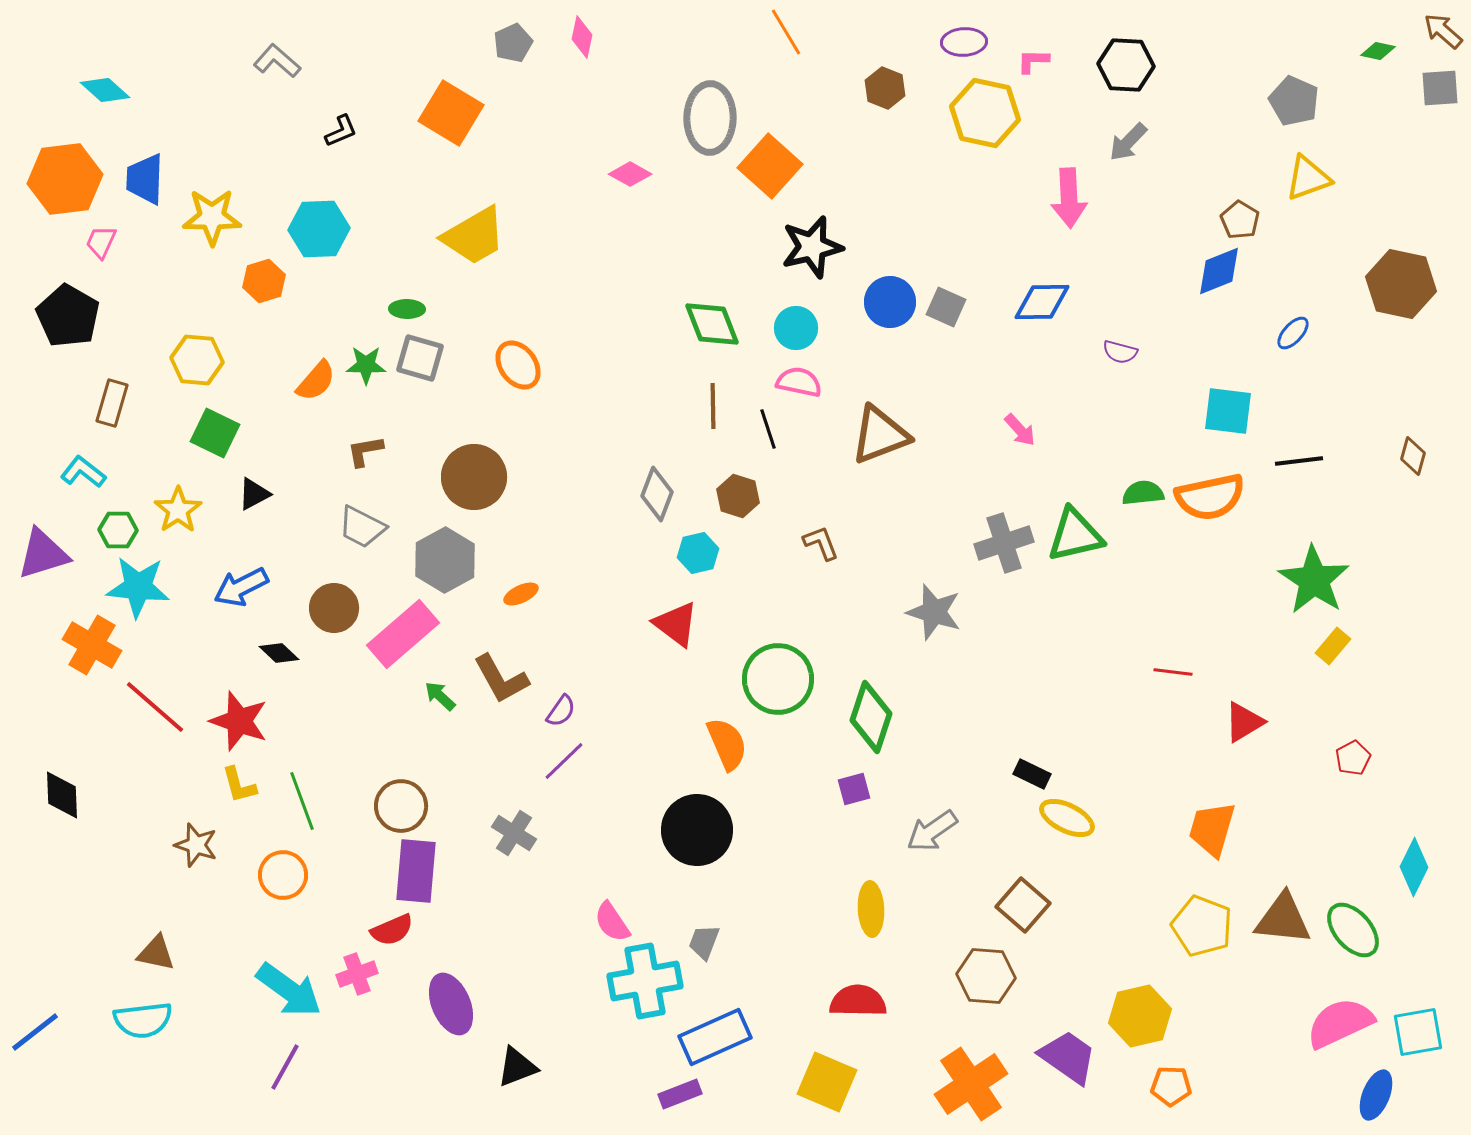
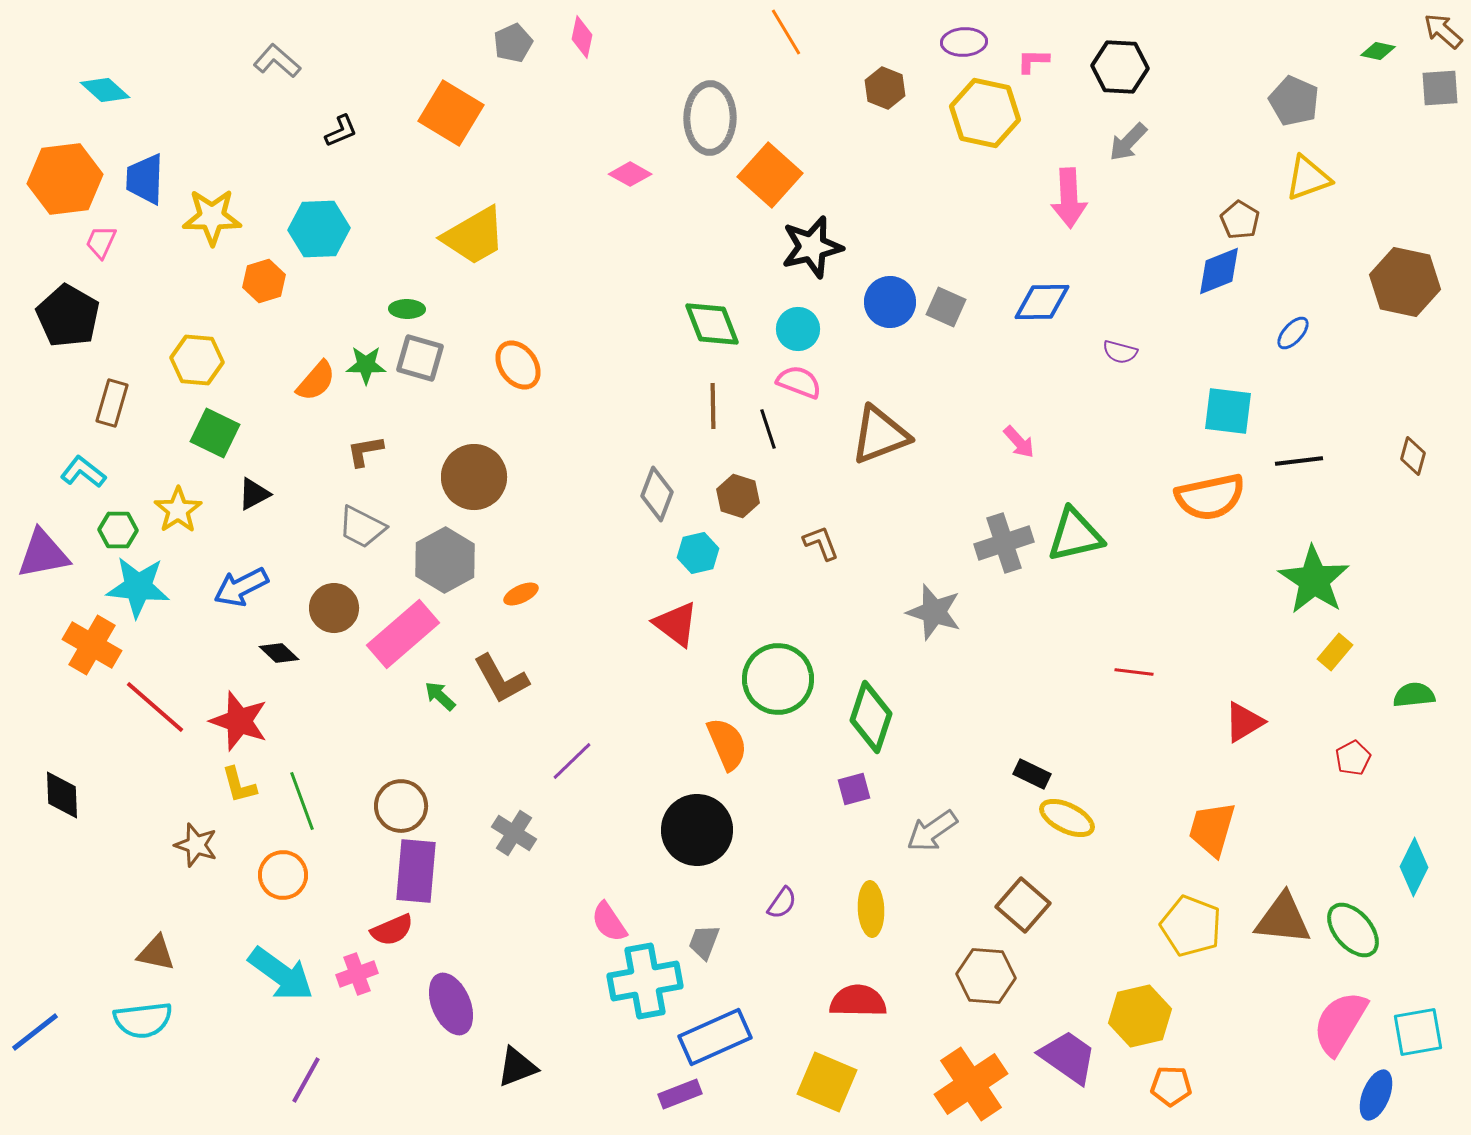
black hexagon at (1126, 65): moved 6 px left, 2 px down
orange square at (770, 166): moved 9 px down
brown hexagon at (1401, 284): moved 4 px right, 2 px up
cyan circle at (796, 328): moved 2 px right, 1 px down
pink semicircle at (799, 382): rotated 9 degrees clockwise
pink arrow at (1020, 430): moved 1 px left, 12 px down
green semicircle at (1143, 493): moved 271 px right, 202 px down
purple triangle at (43, 554): rotated 6 degrees clockwise
yellow rectangle at (1333, 646): moved 2 px right, 6 px down
red line at (1173, 672): moved 39 px left
purple semicircle at (561, 711): moved 221 px right, 192 px down
purple line at (564, 761): moved 8 px right
pink semicircle at (612, 922): moved 3 px left
yellow pentagon at (1202, 926): moved 11 px left
cyan arrow at (289, 990): moved 8 px left, 16 px up
pink semicircle at (1340, 1023): rotated 34 degrees counterclockwise
purple line at (285, 1067): moved 21 px right, 13 px down
